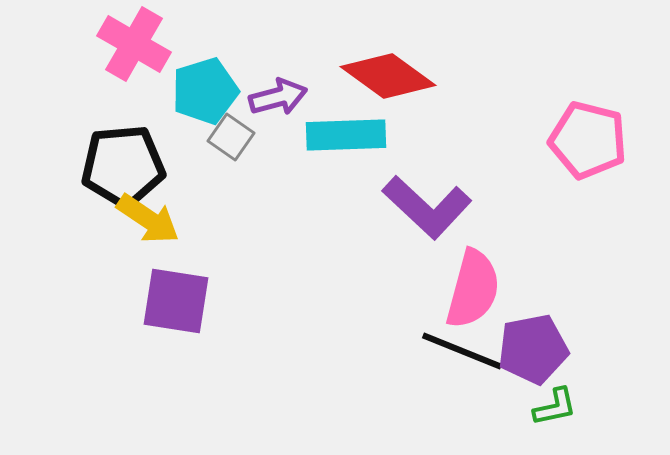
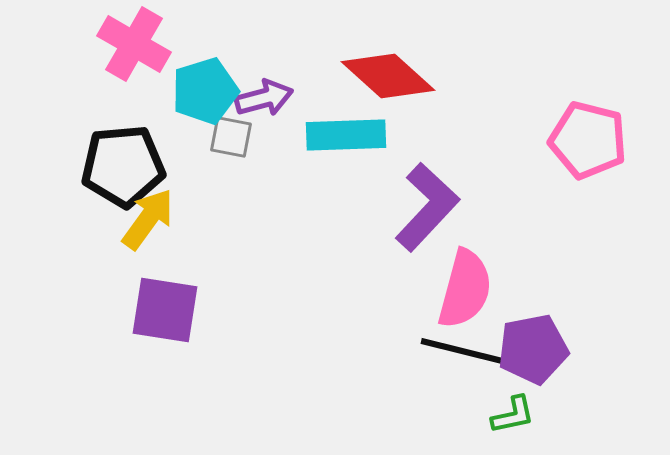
red diamond: rotated 6 degrees clockwise
purple arrow: moved 14 px left, 1 px down
gray square: rotated 24 degrees counterclockwise
purple L-shape: rotated 90 degrees counterclockwise
yellow arrow: rotated 88 degrees counterclockwise
pink semicircle: moved 8 px left
purple square: moved 11 px left, 9 px down
black line: rotated 8 degrees counterclockwise
green L-shape: moved 42 px left, 8 px down
